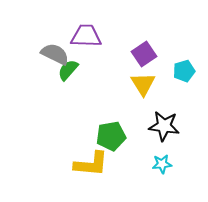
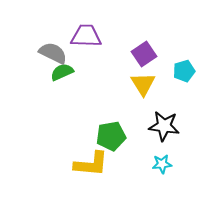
gray semicircle: moved 2 px left, 1 px up
green semicircle: moved 6 px left, 2 px down; rotated 25 degrees clockwise
